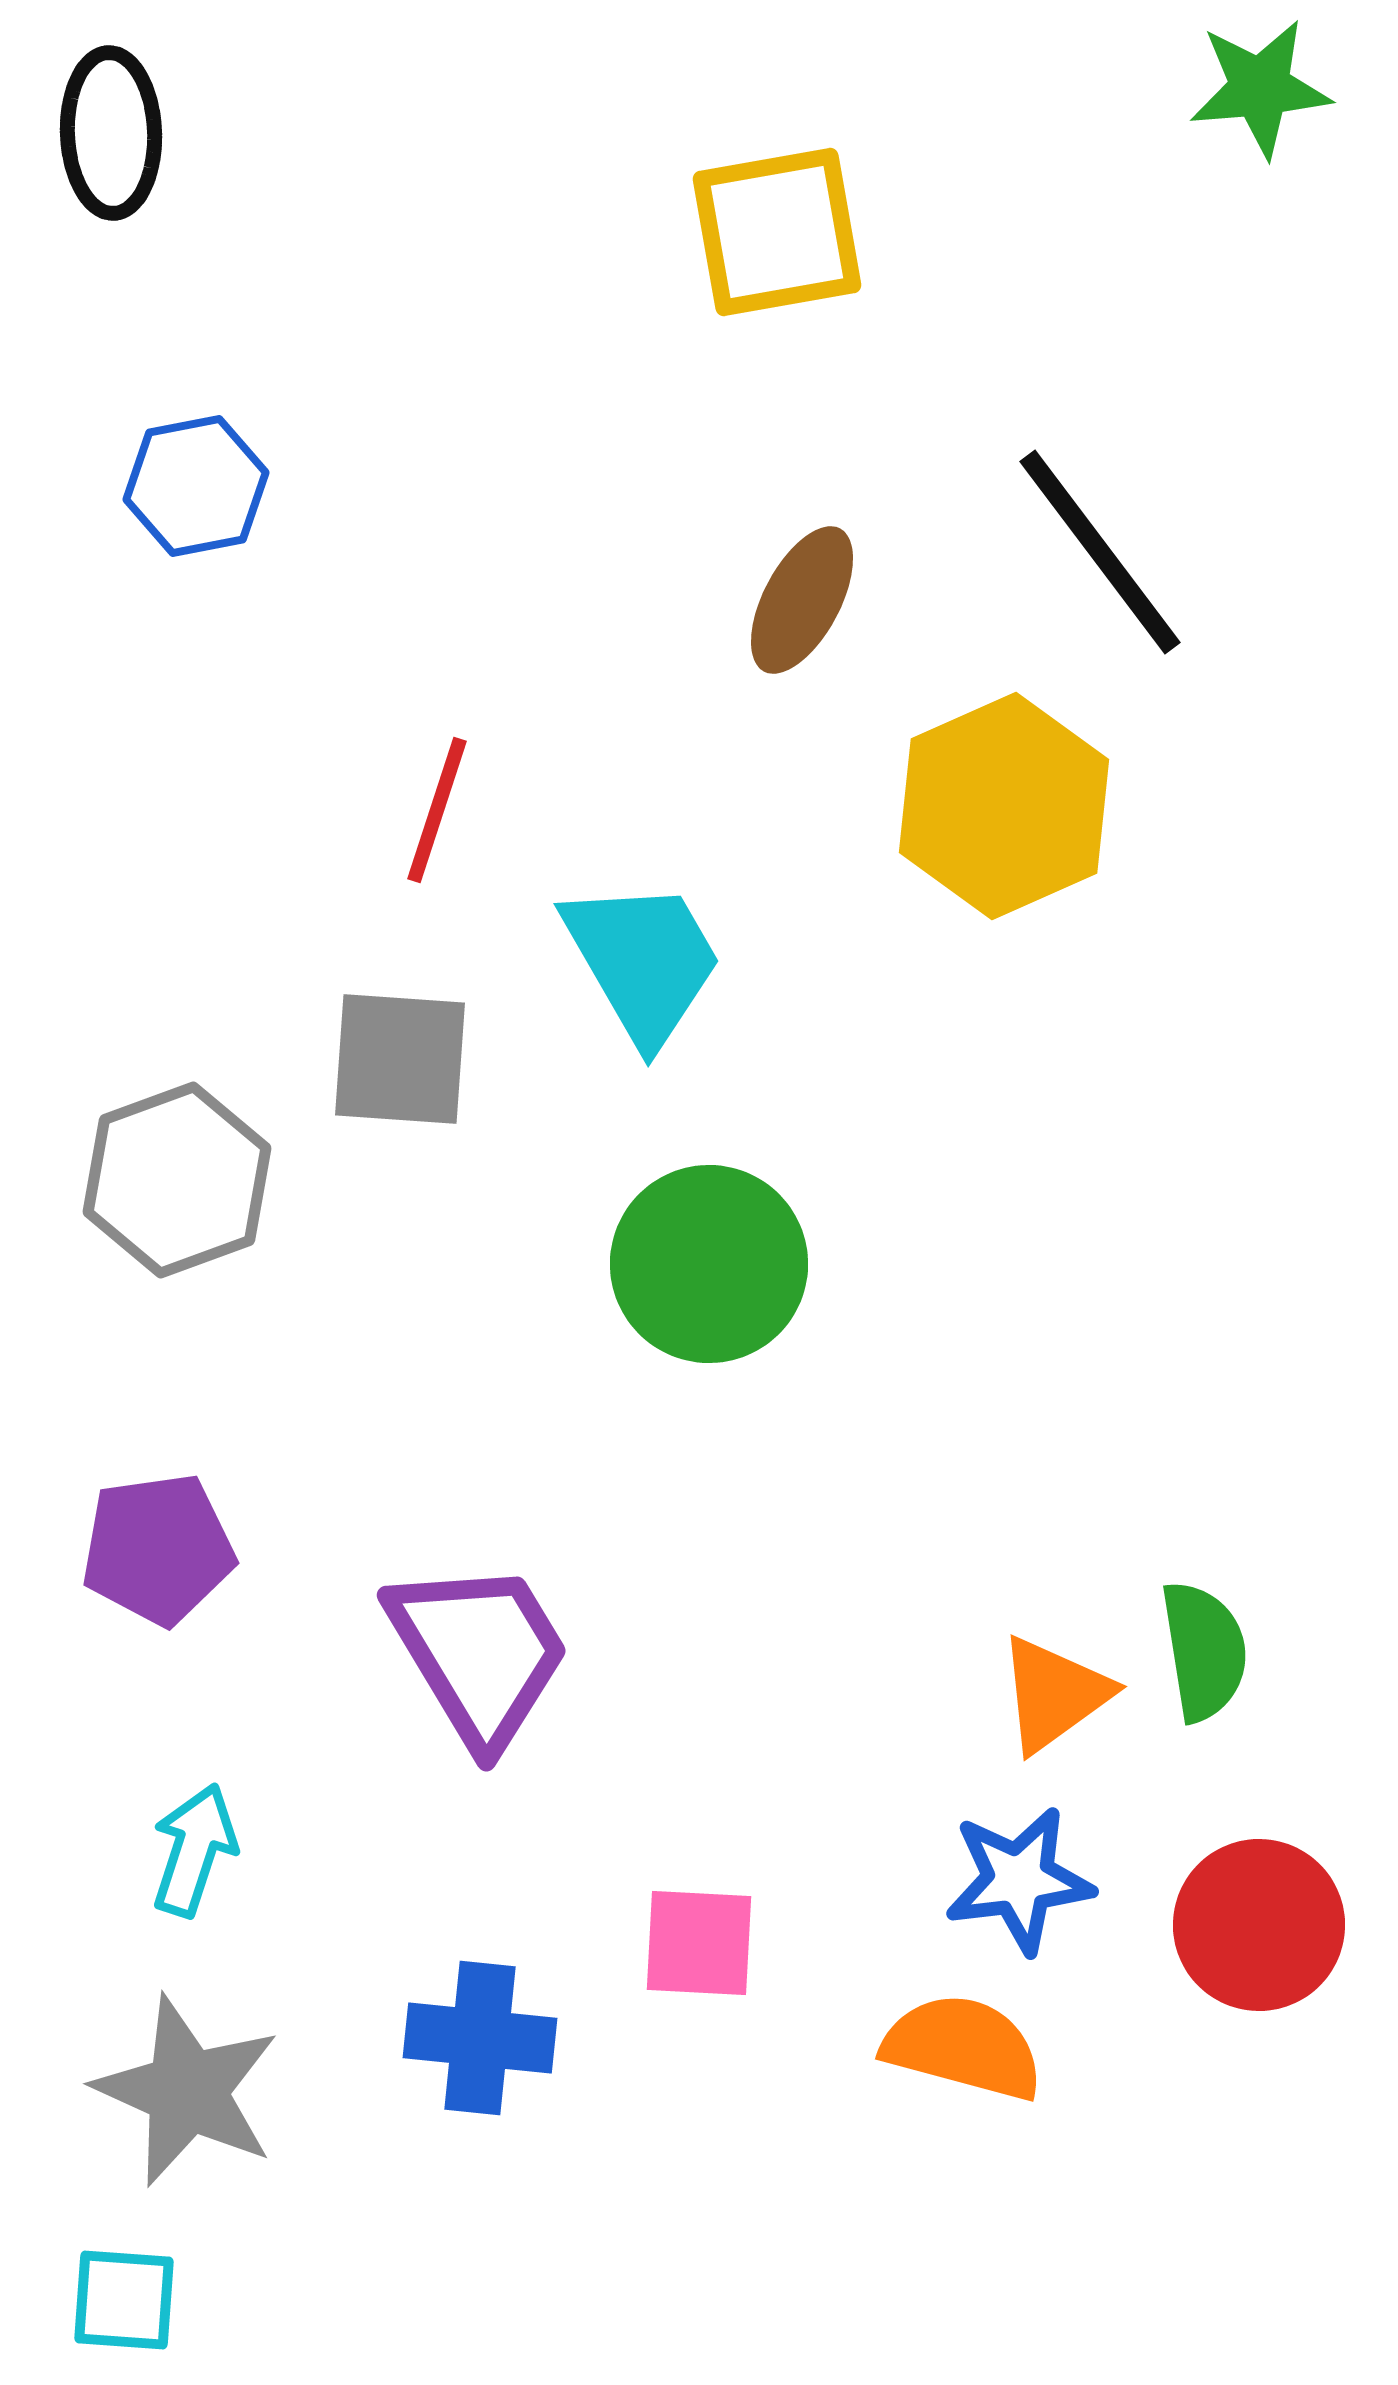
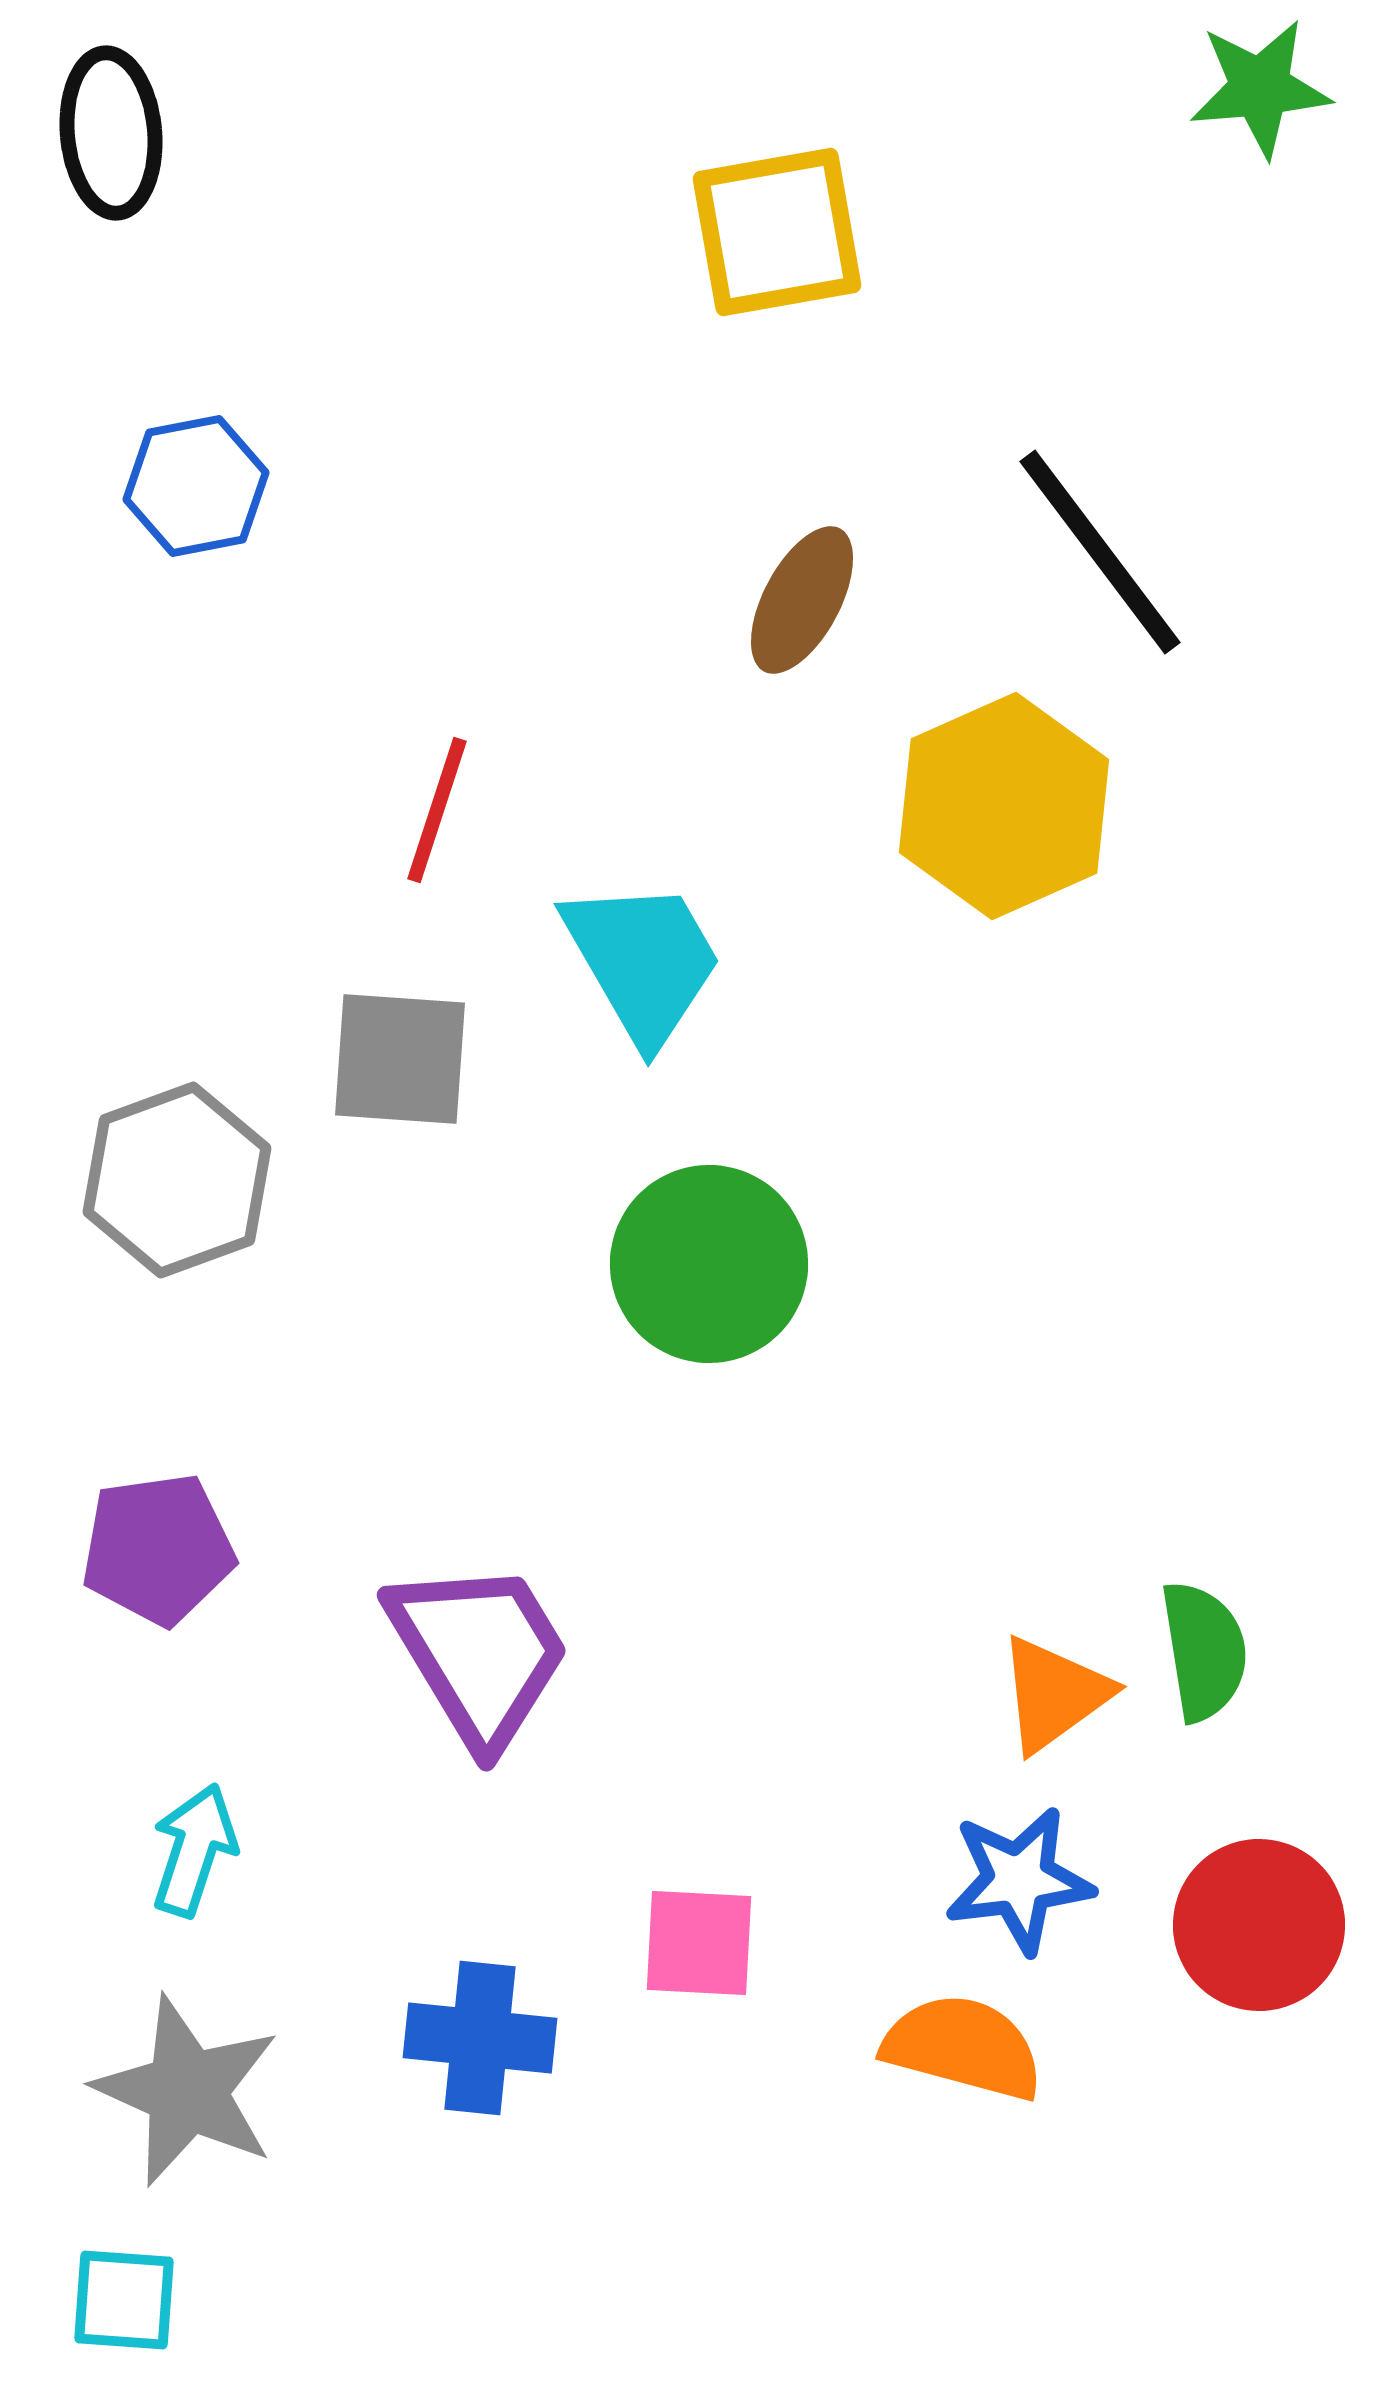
black ellipse: rotated 3 degrees counterclockwise
